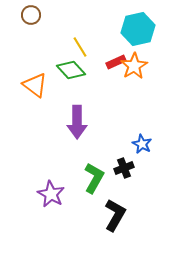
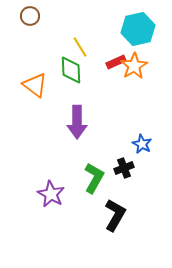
brown circle: moved 1 px left, 1 px down
green diamond: rotated 40 degrees clockwise
